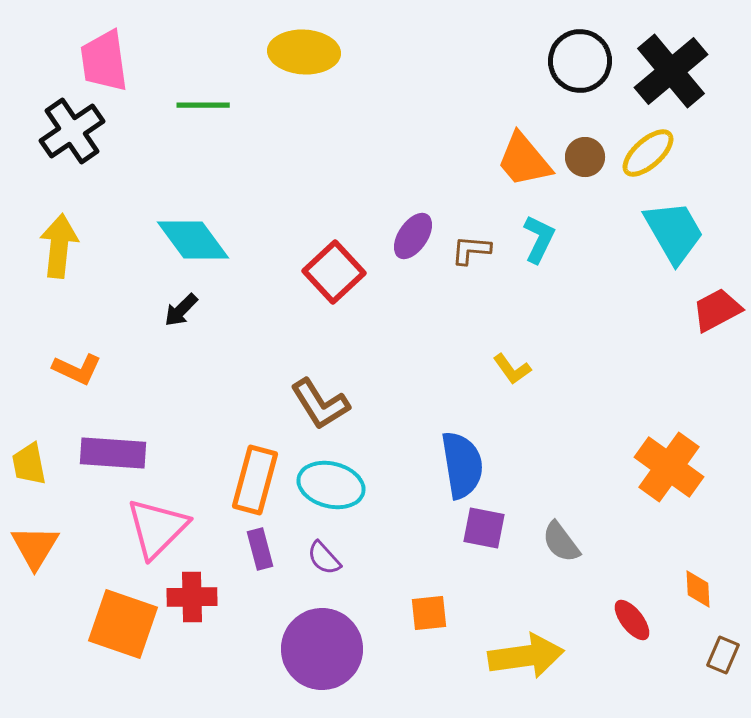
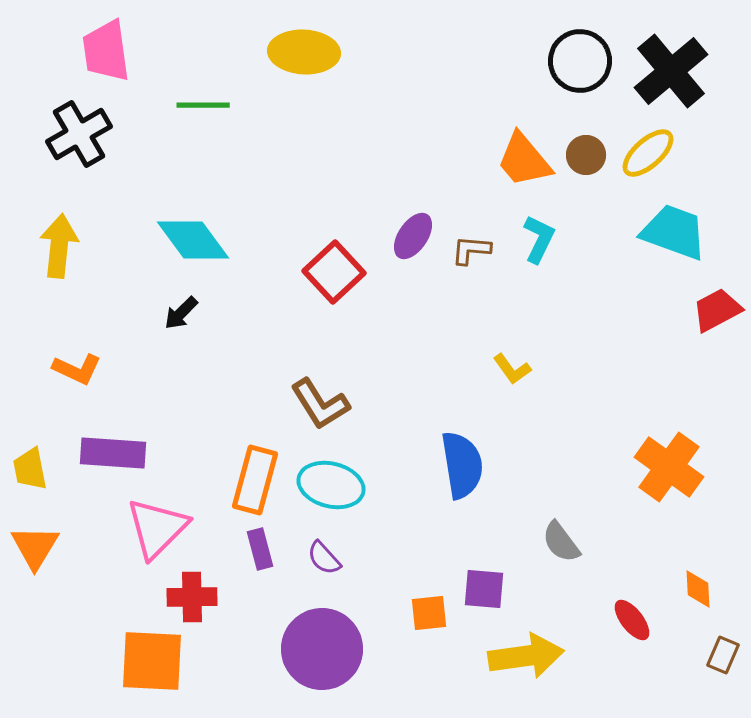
pink trapezoid at (104, 61): moved 2 px right, 10 px up
black cross at (72, 131): moved 7 px right, 3 px down; rotated 4 degrees clockwise
brown circle at (585, 157): moved 1 px right, 2 px up
cyan trapezoid at (674, 232): rotated 40 degrees counterclockwise
black arrow at (181, 310): moved 3 px down
yellow trapezoid at (29, 464): moved 1 px right, 5 px down
purple square at (484, 528): moved 61 px down; rotated 6 degrees counterclockwise
orange square at (123, 624): moved 29 px right, 37 px down; rotated 16 degrees counterclockwise
